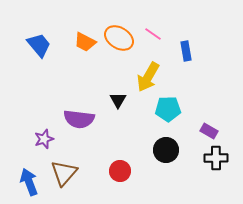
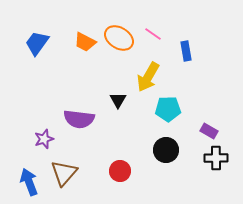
blue trapezoid: moved 2 px left, 2 px up; rotated 104 degrees counterclockwise
